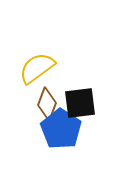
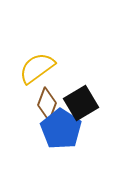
black square: moved 1 px right; rotated 24 degrees counterclockwise
